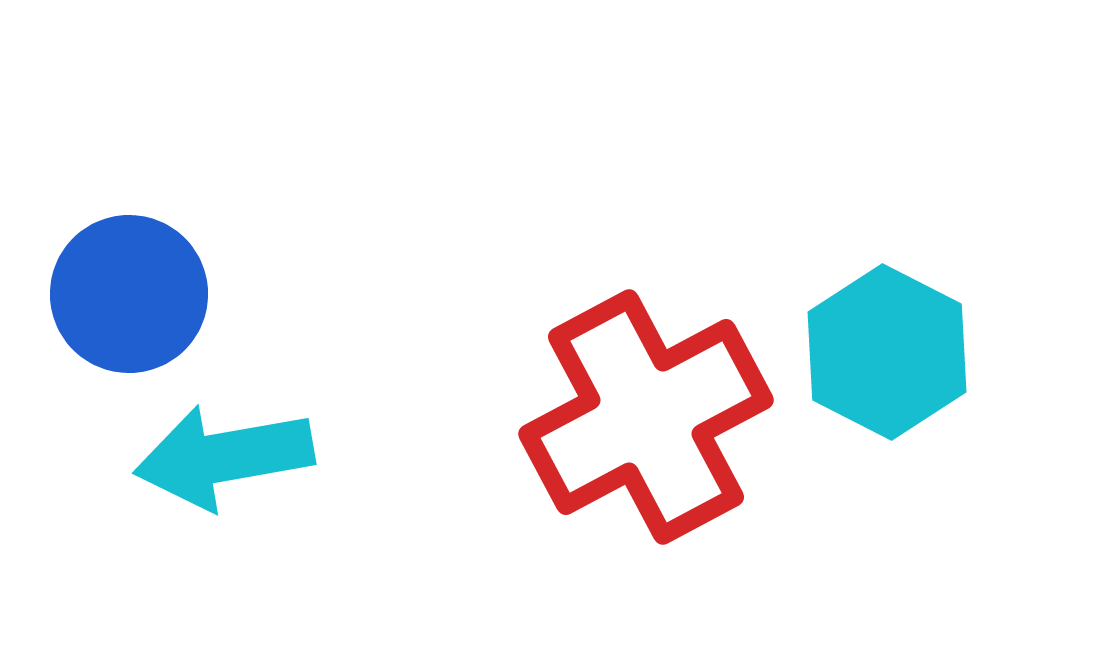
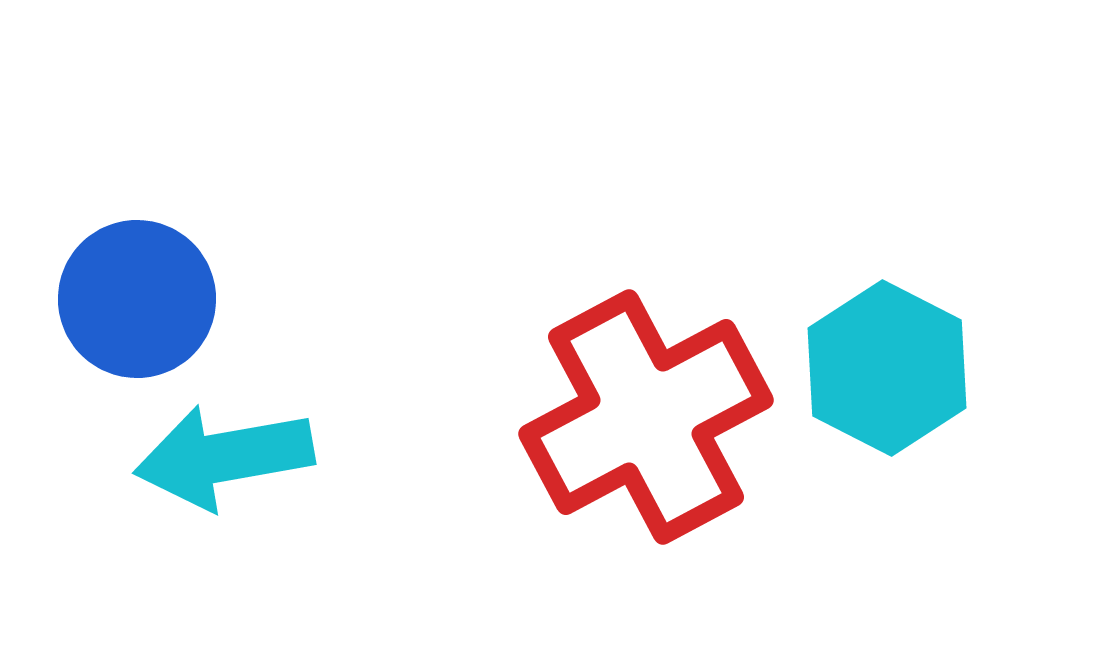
blue circle: moved 8 px right, 5 px down
cyan hexagon: moved 16 px down
